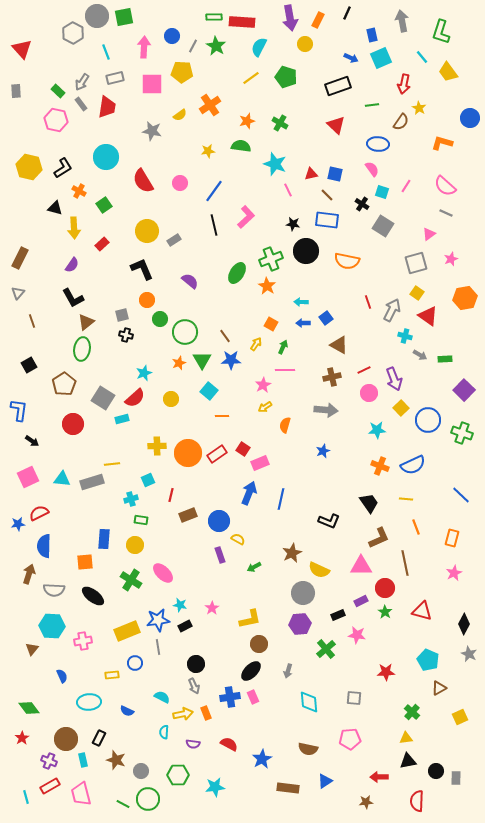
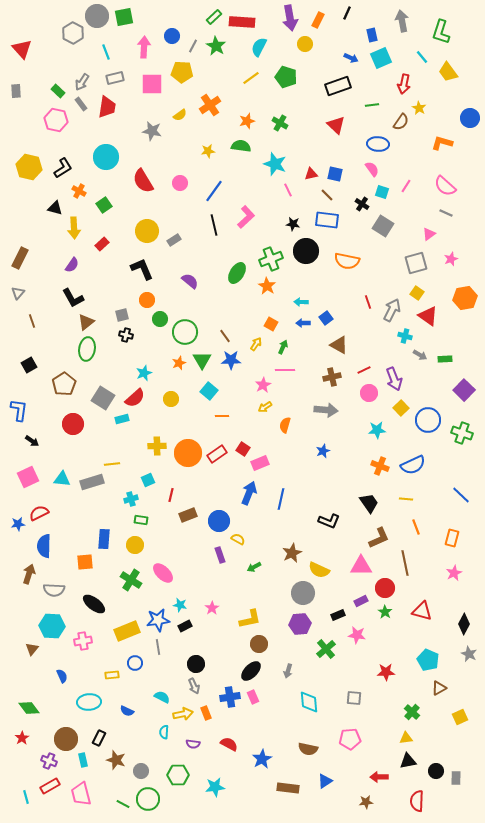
green rectangle at (214, 17): rotated 42 degrees counterclockwise
green ellipse at (82, 349): moved 5 px right
black ellipse at (93, 596): moved 1 px right, 8 px down
